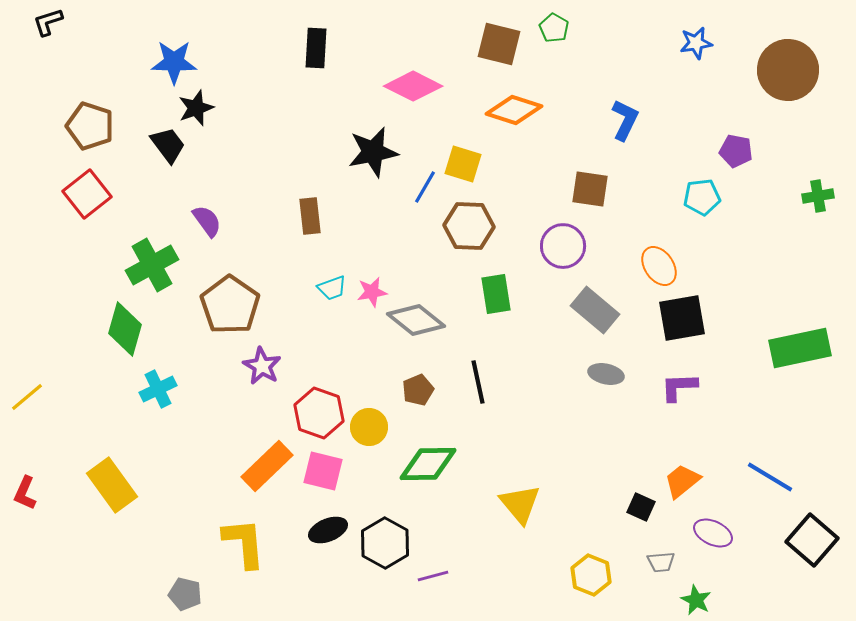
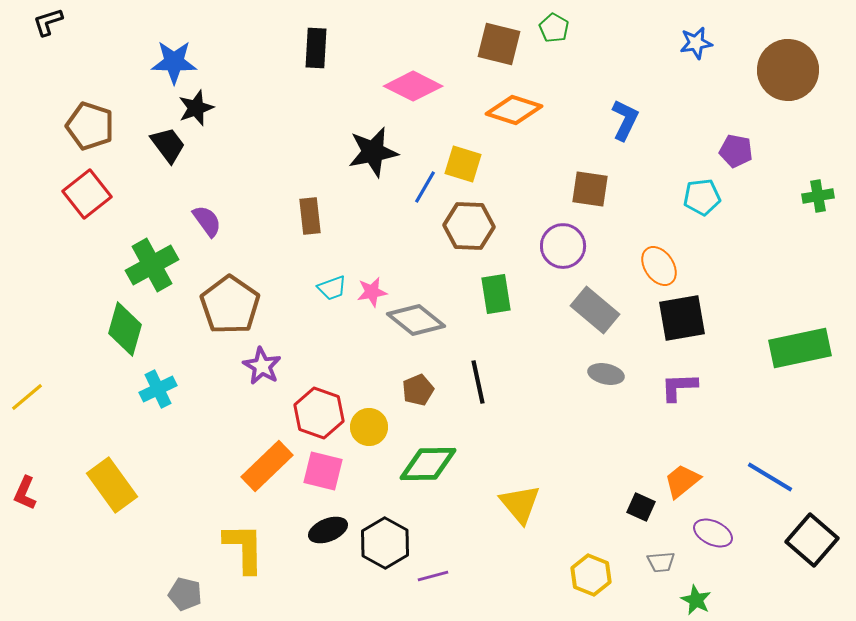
yellow L-shape at (244, 543): moved 5 px down; rotated 4 degrees clockwise
